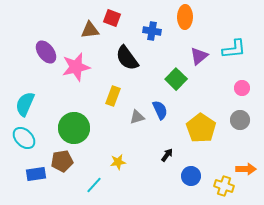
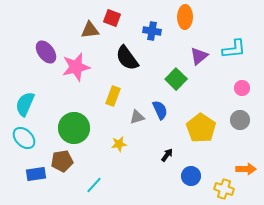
yellow star: moved 1 px right, 18 px up
yellow cross: moved 3 px down
